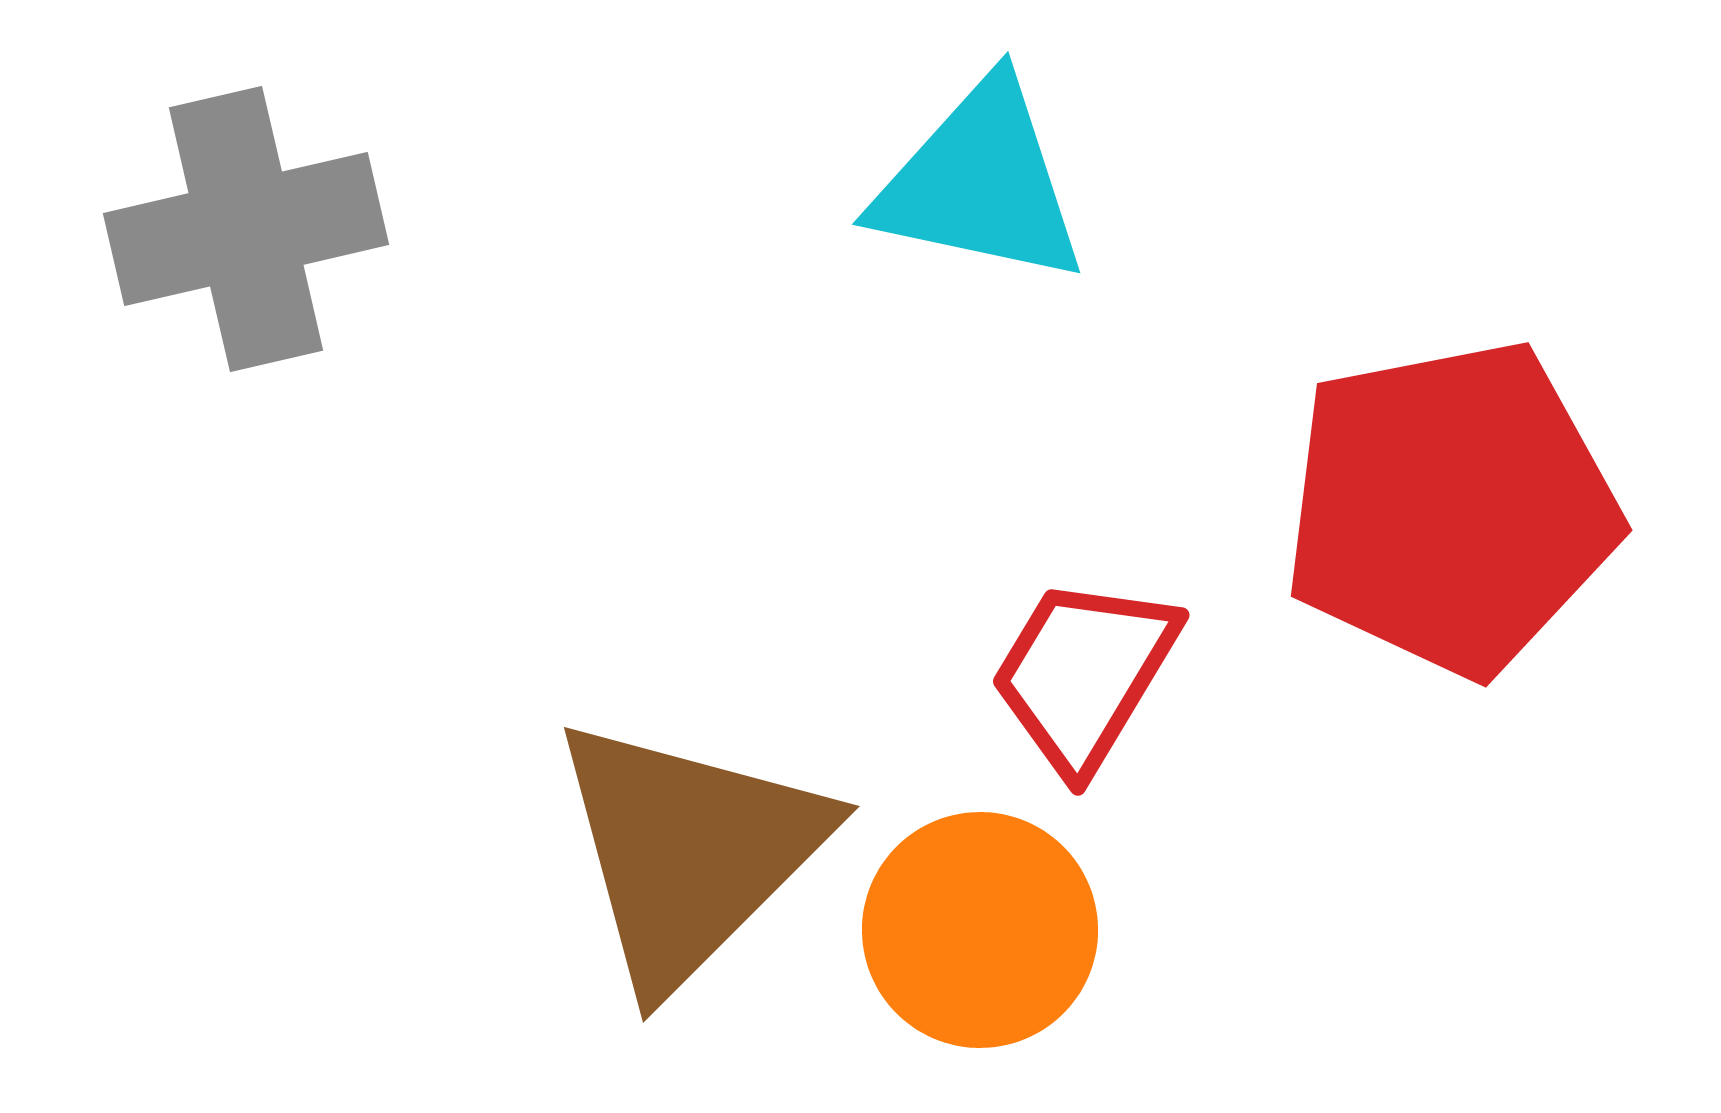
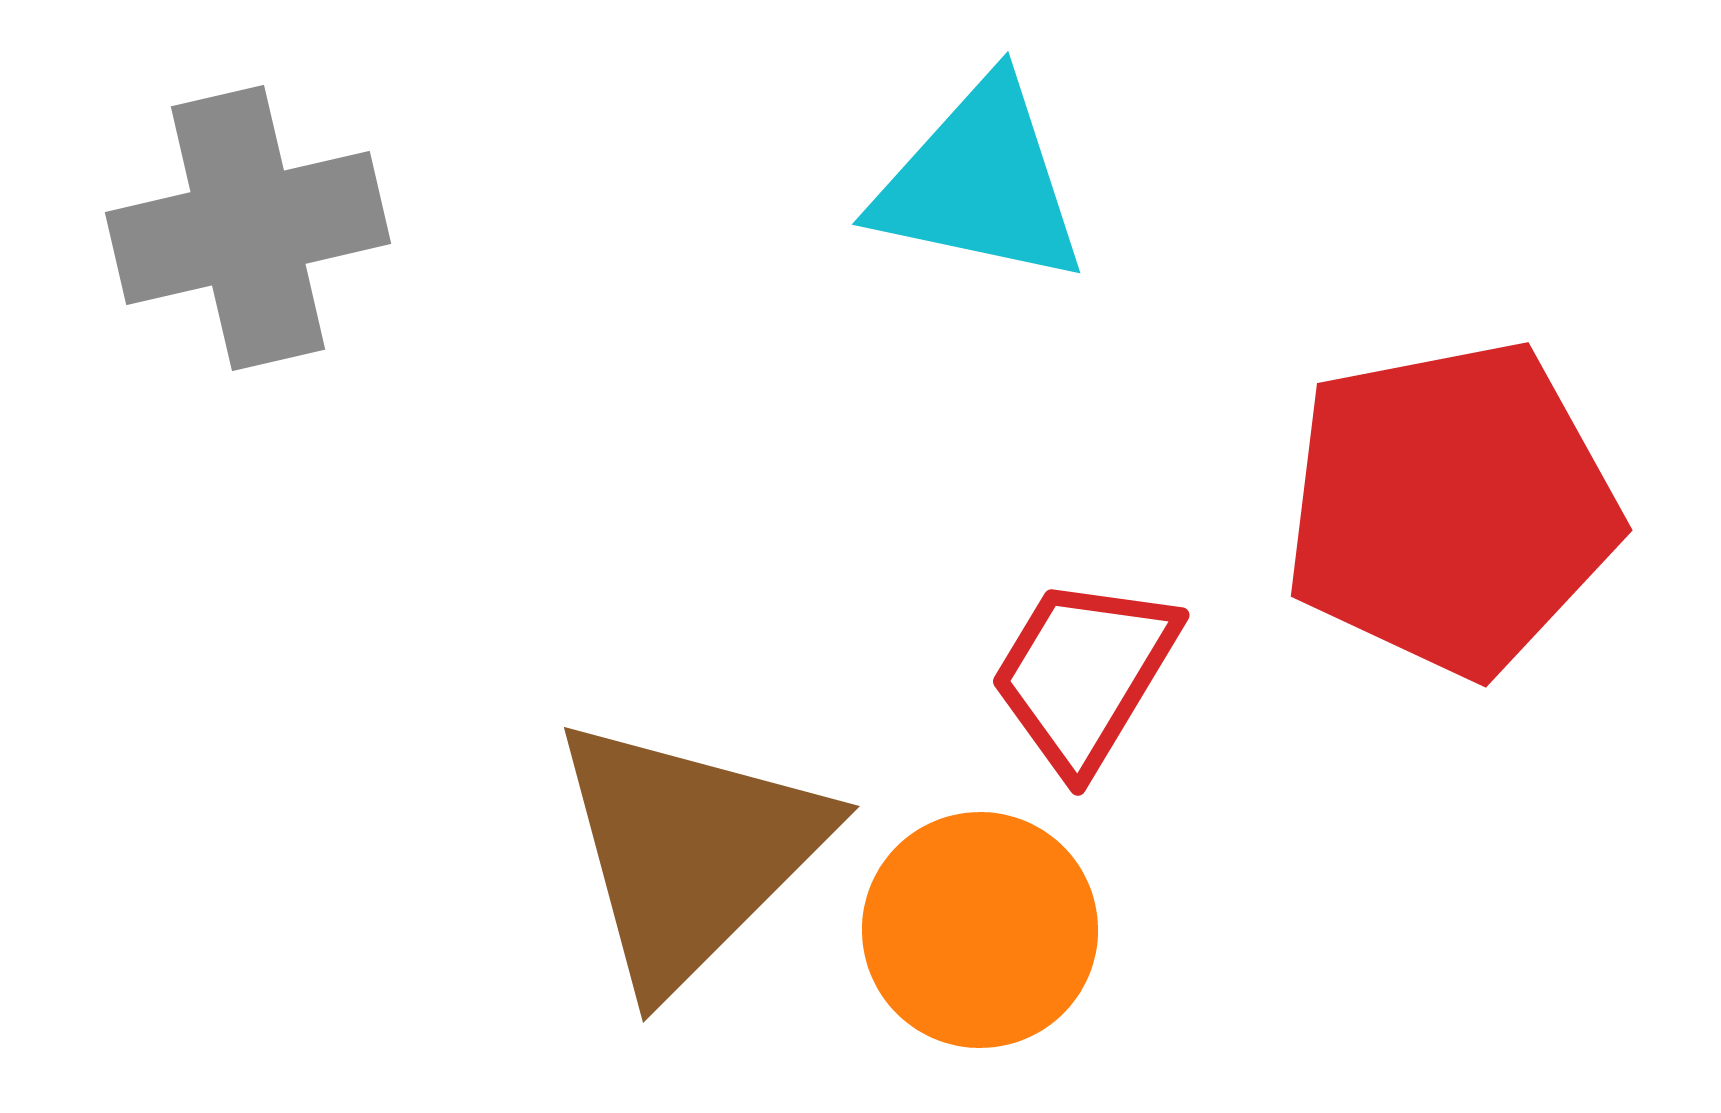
gray cross: moved 2 px right, 1 px up
